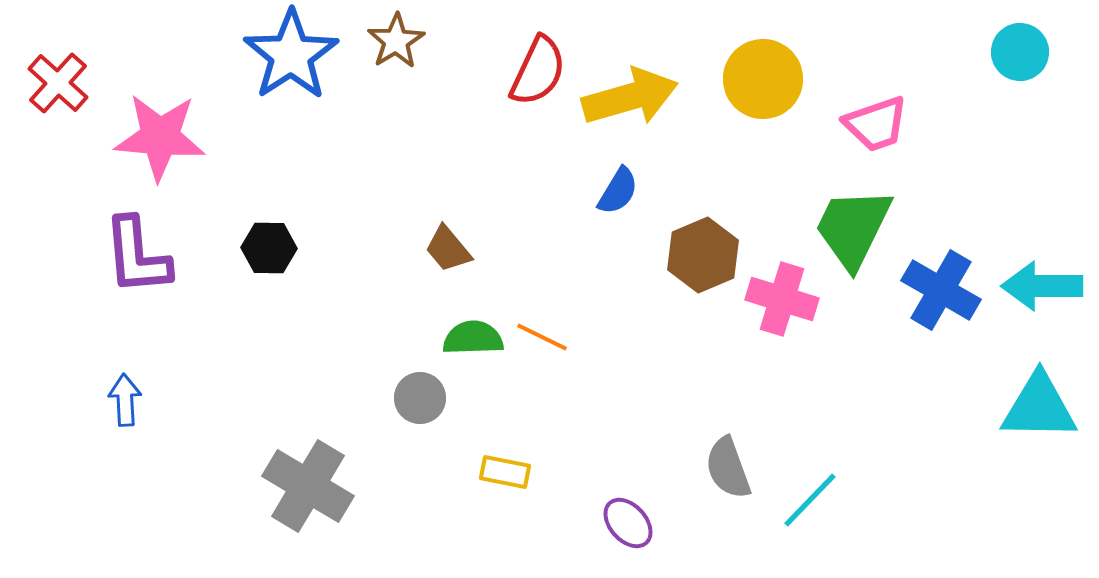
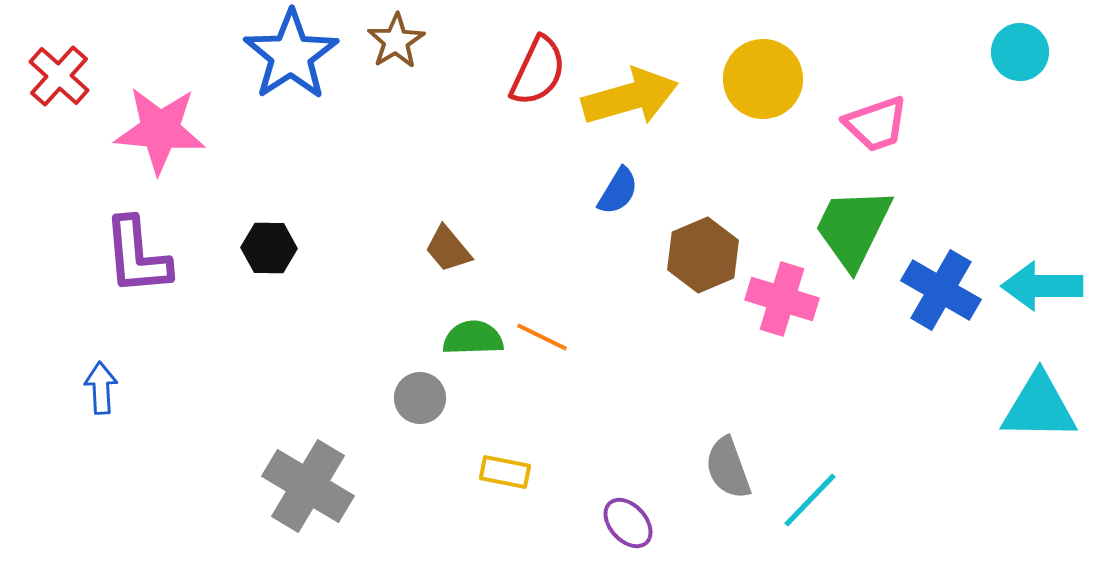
red cross: moved 1 px right, 7 px up
pink star: moved 7 px up
blue arrow: moved 24 px left, 12 px up
